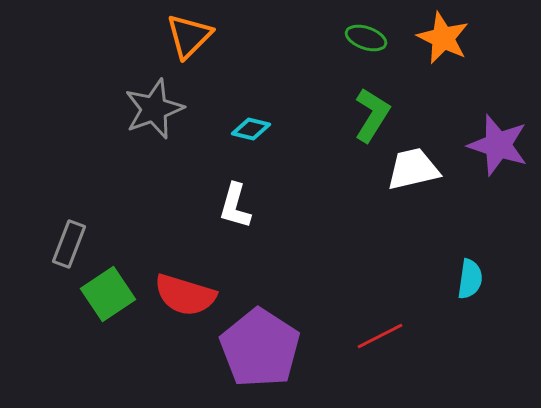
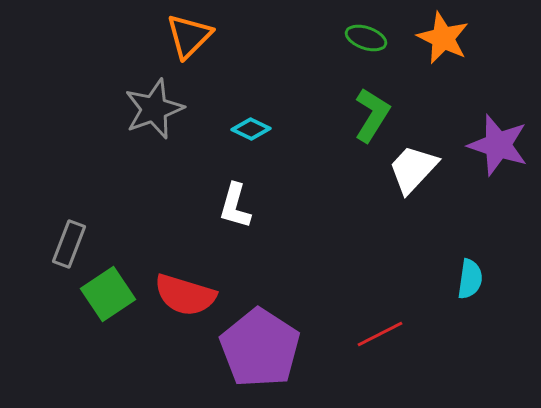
cyan diamond: rotated 12 degrees clockwise
white trapezoid: rotated 34 degrees counterclockwise
red line: moved 2 px up
